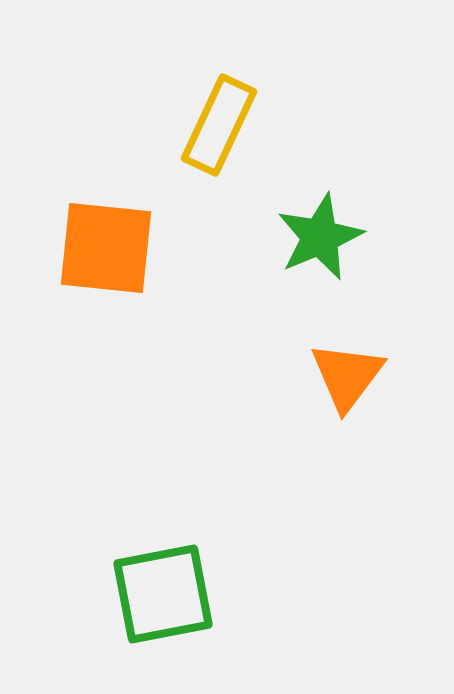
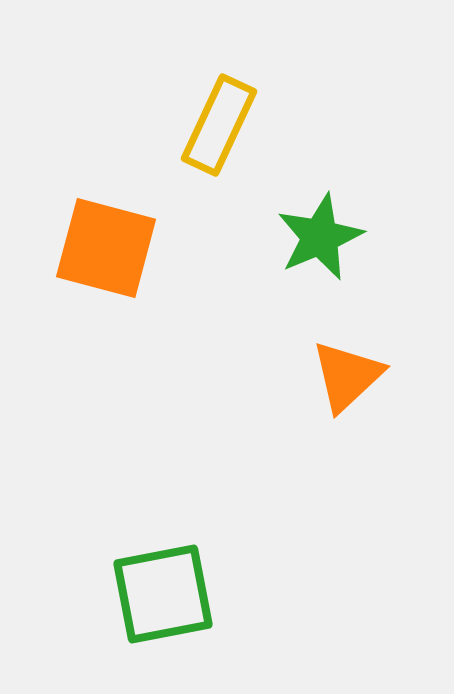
orange square: rotated 9 degrees clockwise
orange triangle: rotated 10 degrees clockwise
